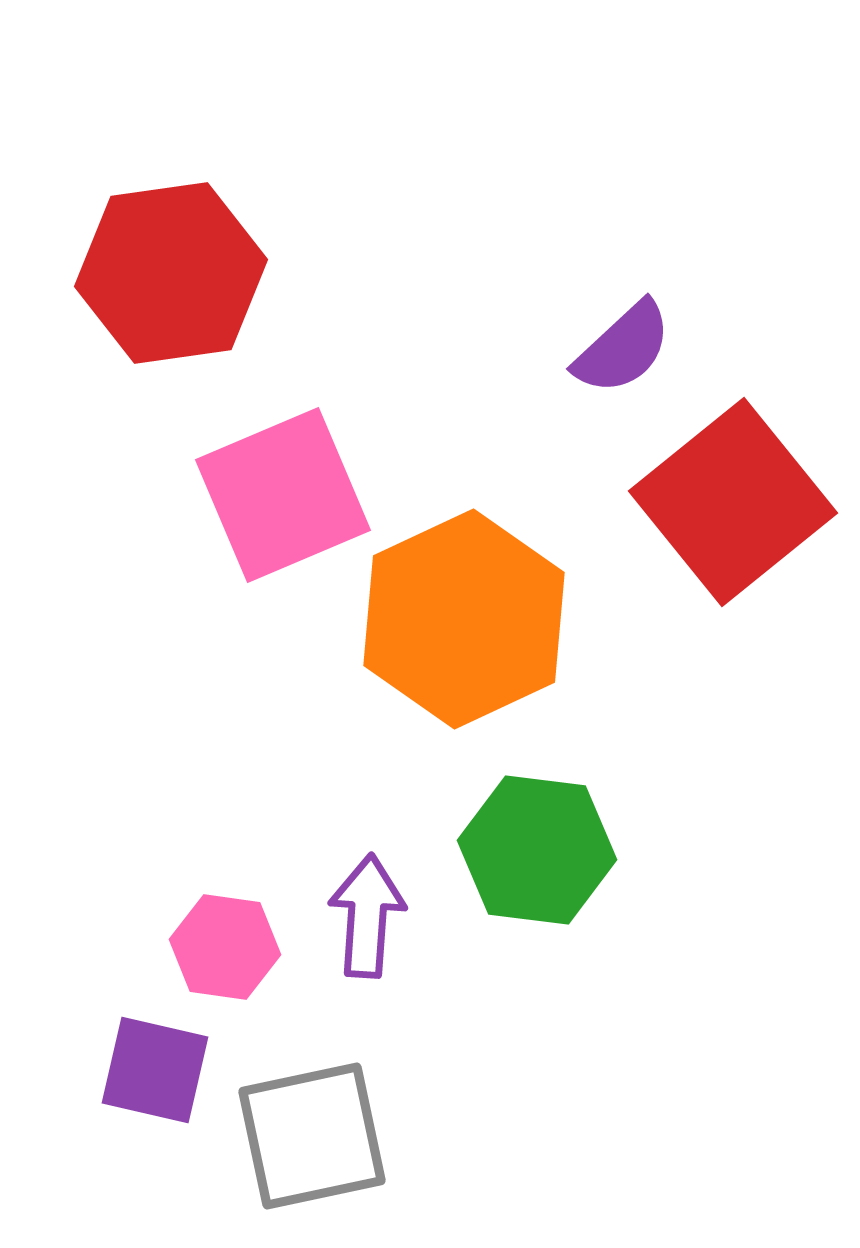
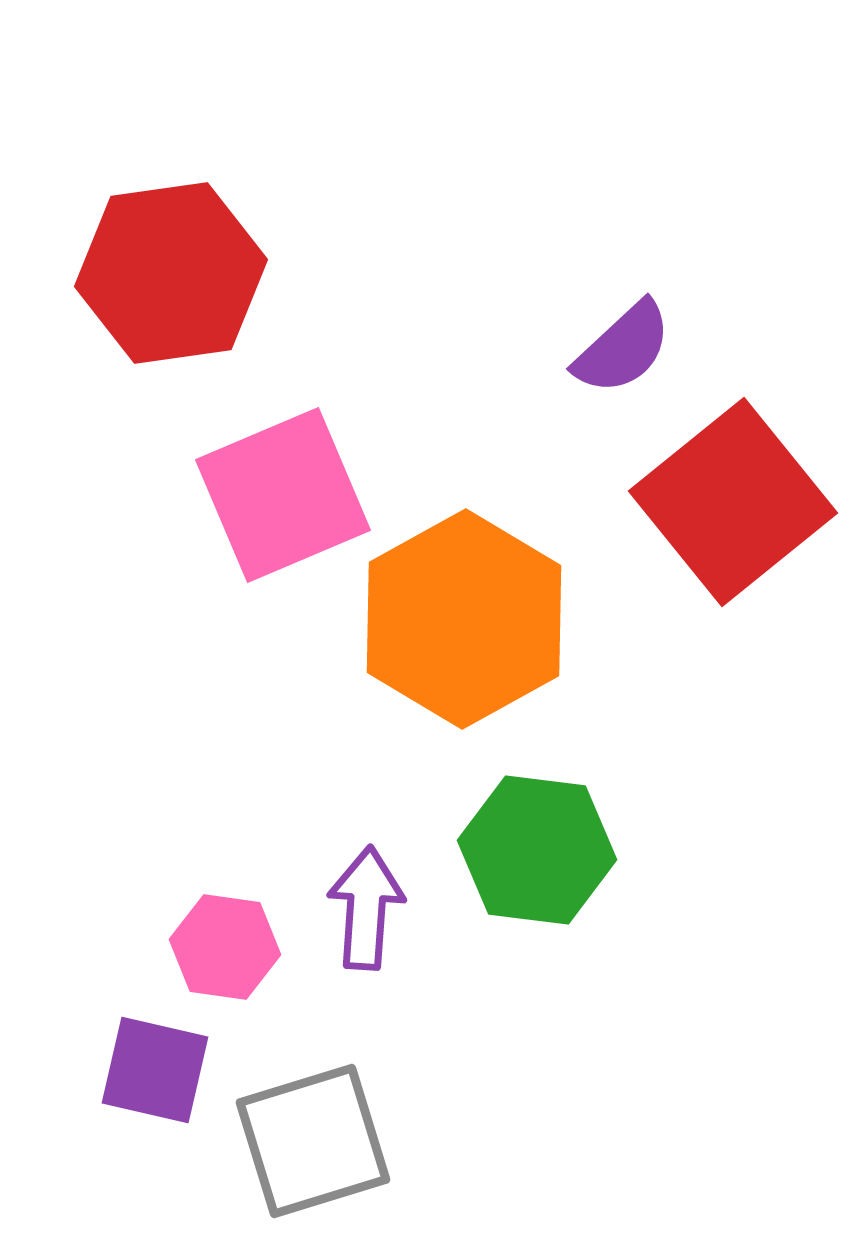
orange hexagon: rotated 4 degrees counterclockwise
purple arrow: moved 1 px left, 8 px up
gray square: moved 1 px right, 5 px down; rotated 5 degrees counterclockwise
